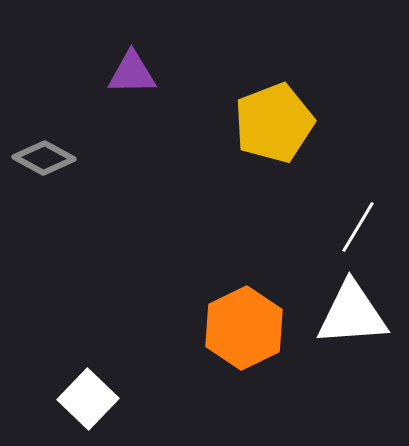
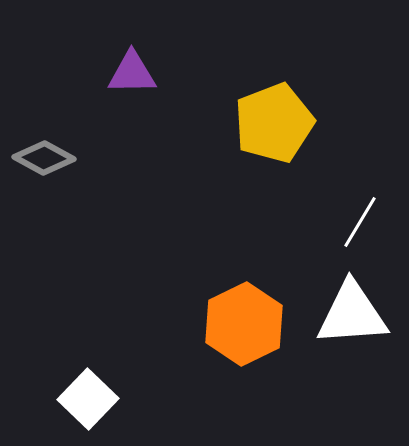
white line: moved 2 px right, 5 px up
orange hexagon: moved 4 px up
